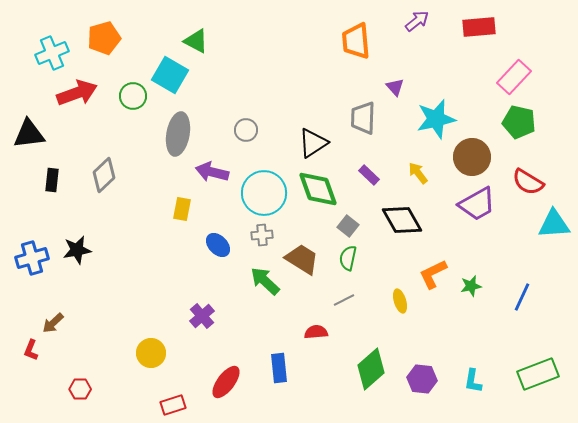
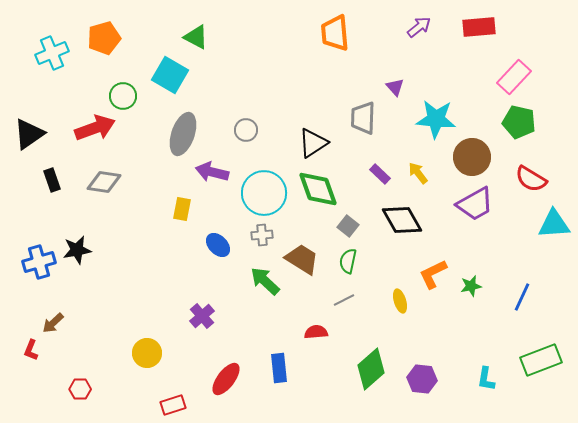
purple arrow at (417, 21): moved 2 px right, 6 px down
green triangle at (196, 41): moved 4 px up
orange trapezoid at (356, 41): moved 21 px left, 8 px up
red arrow at (77, 93): moved 18 px right, 35 px down
green circle at (133, 96): moved 10 px left
cyan star at (436, 119): rotated 18 degrees clockwise
black triangle at (29, 134): rotated 28 degrees counterclockwise
gray ellipse at (178, 134): moved 5 px right; rotated 9 degrees clockwise
gray diamond at (104, 175): moved 7 px down; rotated 52 degrees clockwise
purple rectangle at (369, 175): moved 11 px right, 1 px up
black rectangle at (52, 180): rotated 25 degrees counterclockwise
red semicircle at (528, 182): moved 3 px right, 3 px up
purple trapezoid at (477, 204): moved 2 px left
blue cross at (32, 258): moved 7 px right, 4 px down
green semicircle at (348, 258): moved 3 px down
yellow circle at (151, 353): moved 4 px left
green rectangle at (538, 374): moved 3 px right, 14 px up
cyan L-shape at (473, 381): moved 13 px right, 2 px up
red ellipse at (226, 382): moved 3 px up
